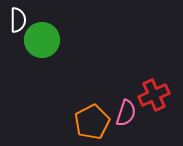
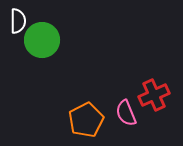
white semicircle: moved 1 px down
pink semicircle: rotated 140 degrees clockwise
orange pentagon: moved 6 px left, 2 px up
